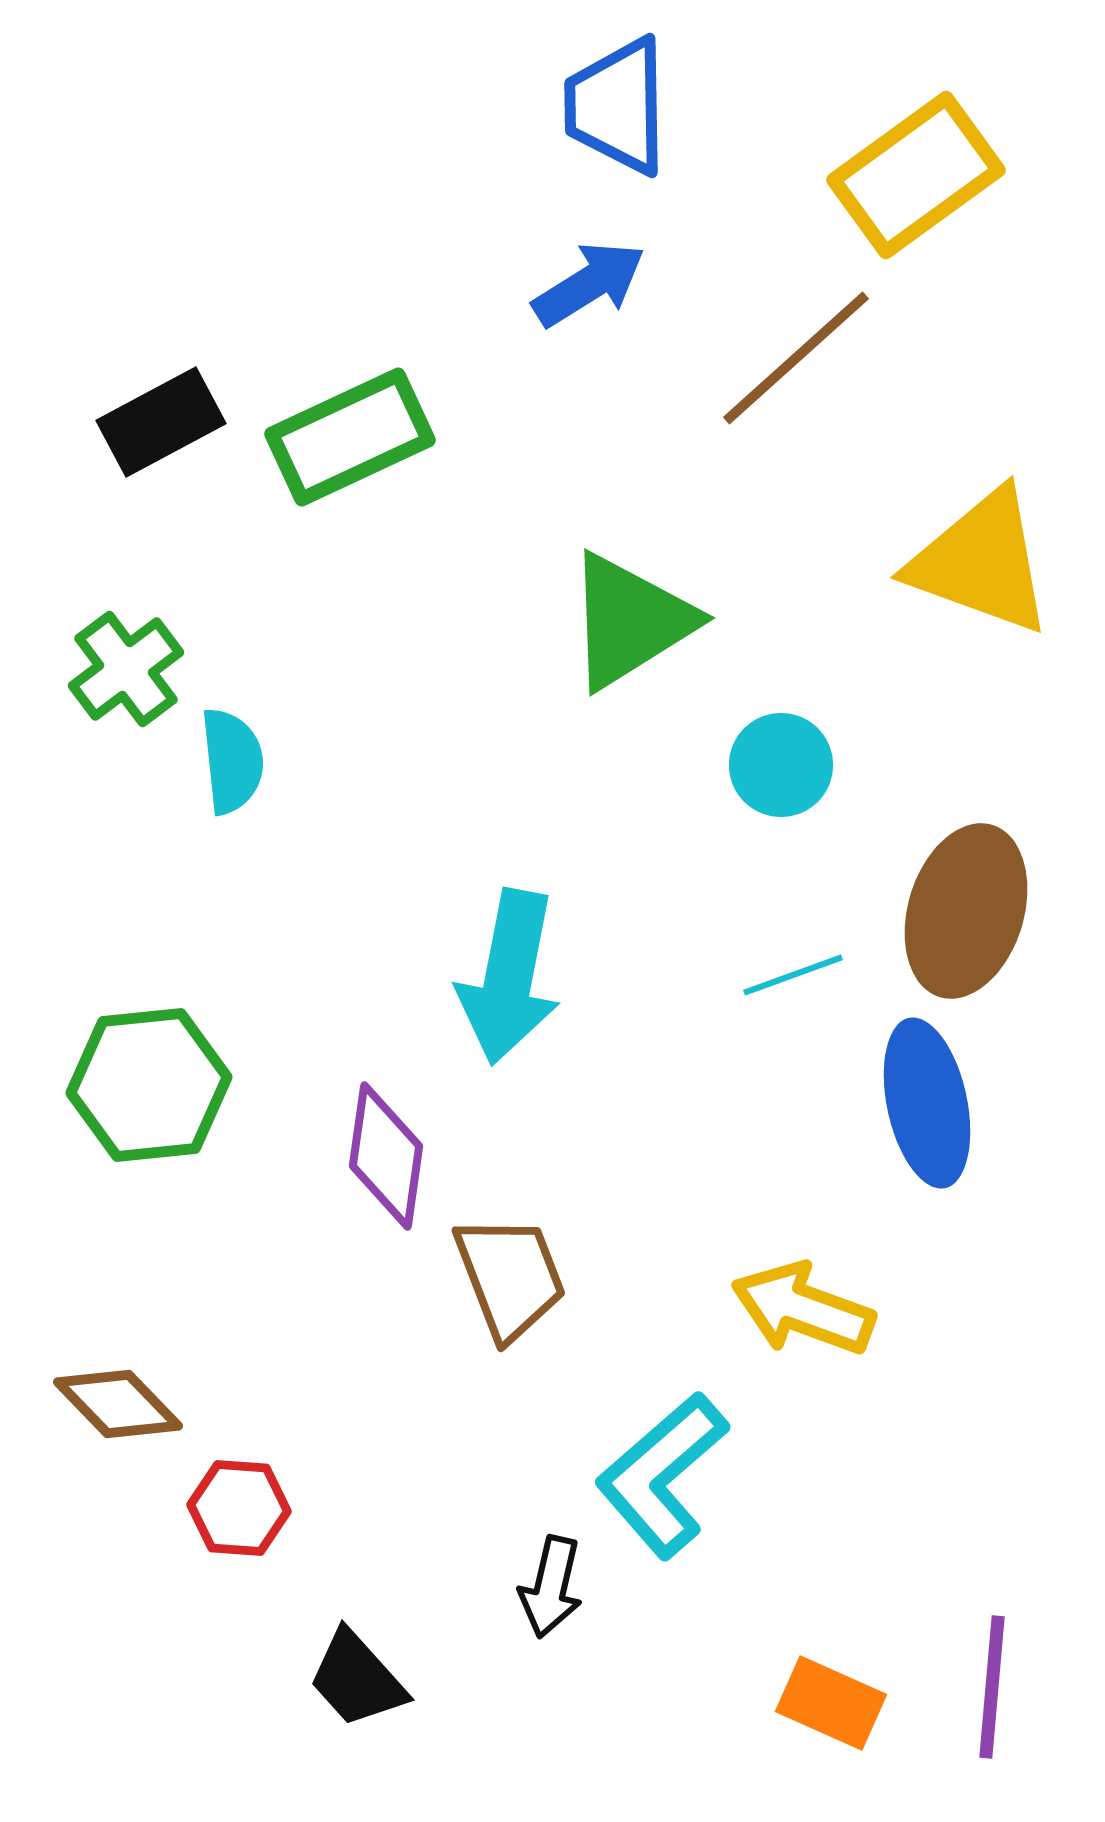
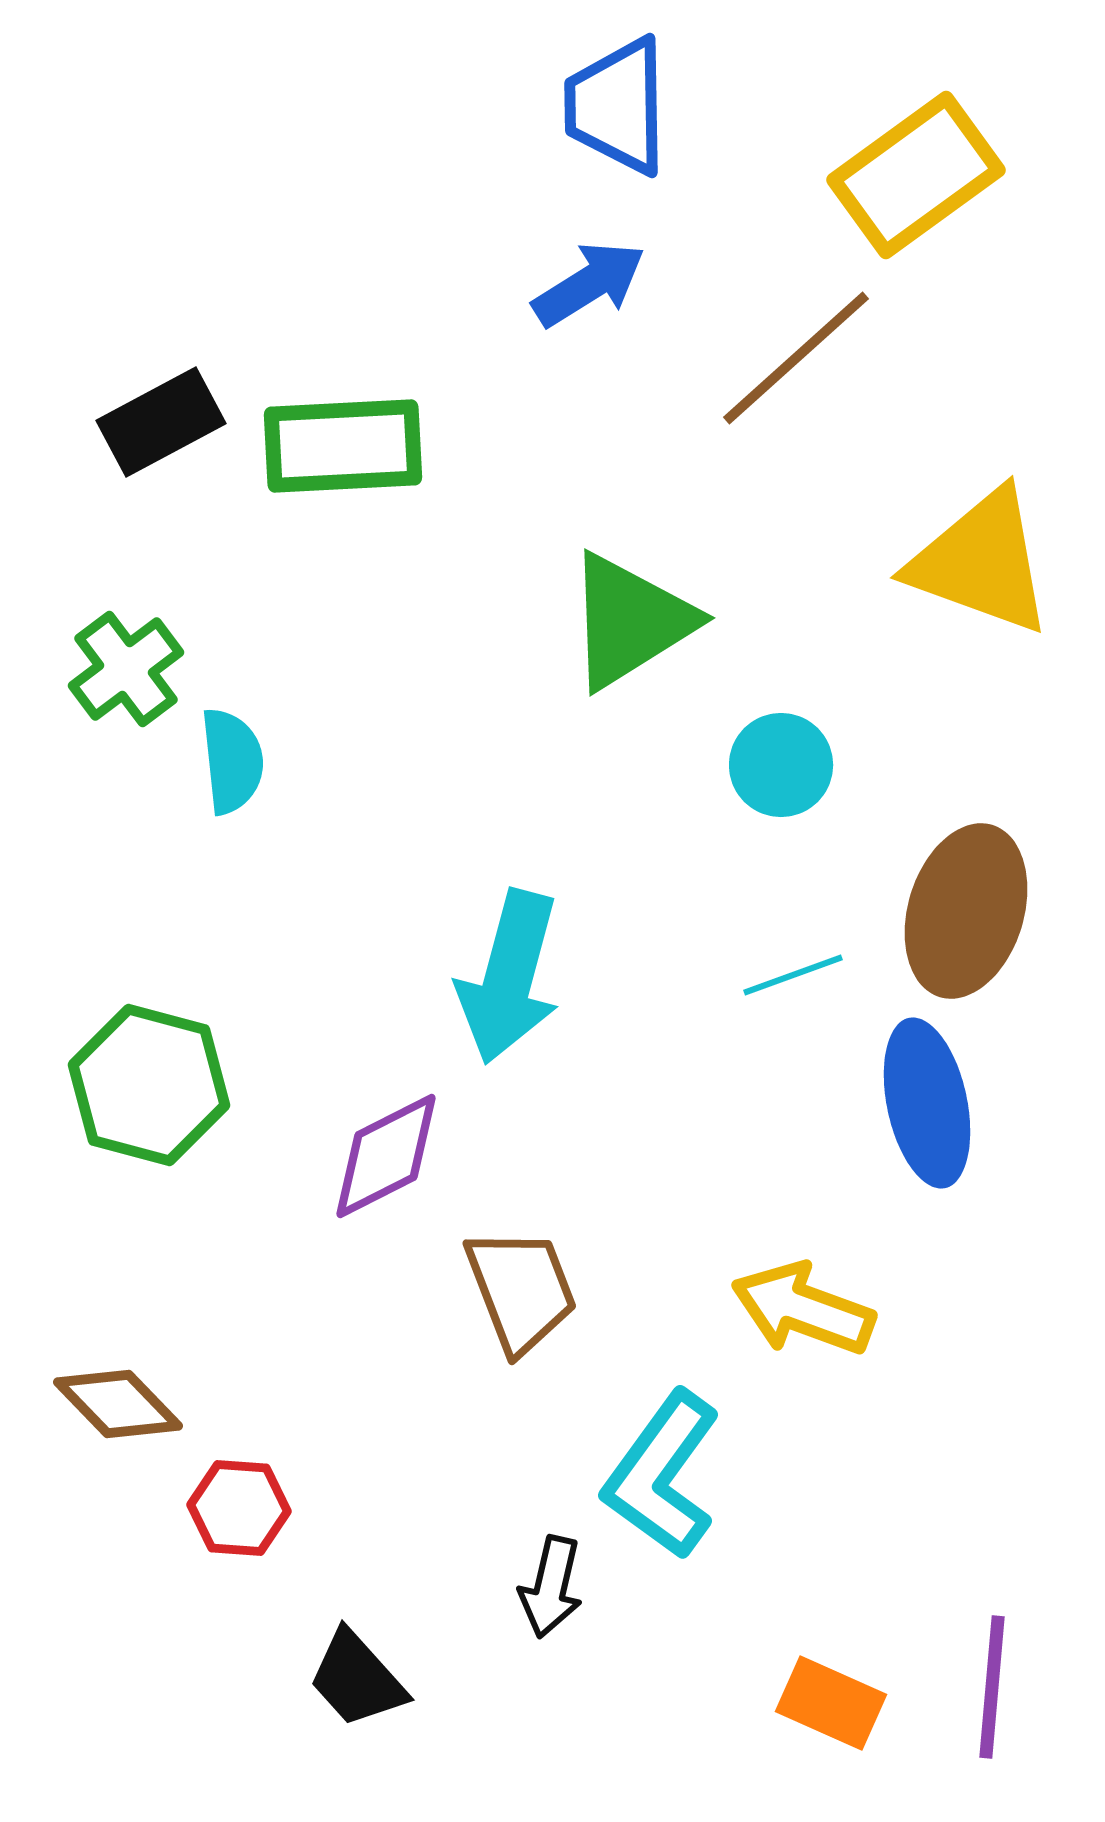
green rectangle: moved 7 px left, 9 px down; rotated 22 degrees clockwise
cyan arrow: rotated 4 degrees clockwise
green hexagon: rotated 21 degrees clockwise
purple diamond: rotated 55 degrees clockwise
brown trapezoid: moved 11 px right, 13 px down
cyan L-shape: rotated 13 degrees counterclockwise
